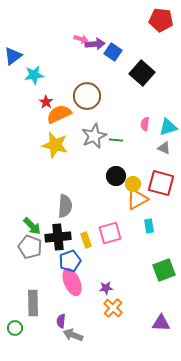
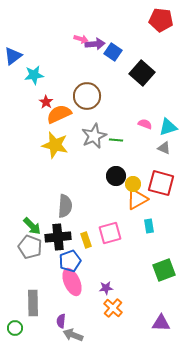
pink semicircle: rotated 104 degrees clockwise
